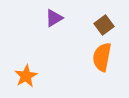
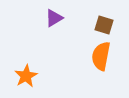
brown square: rotated 36 degrees counterclockwise
orange semicircle: moved 1 px left, 1 px up
